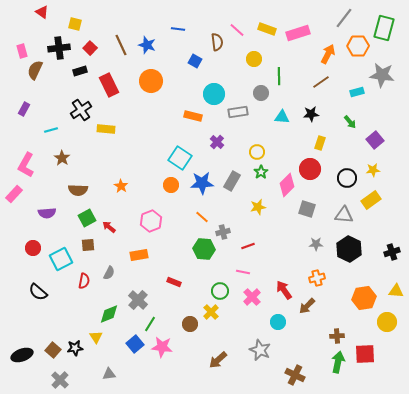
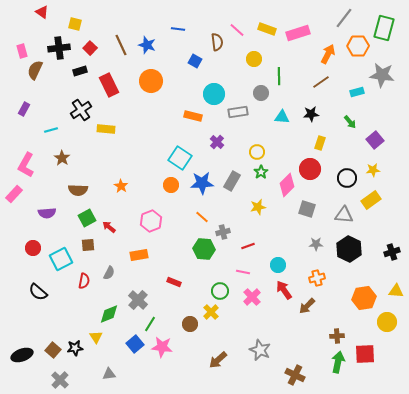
cyan circle at (278, 322): moved 57 px up
